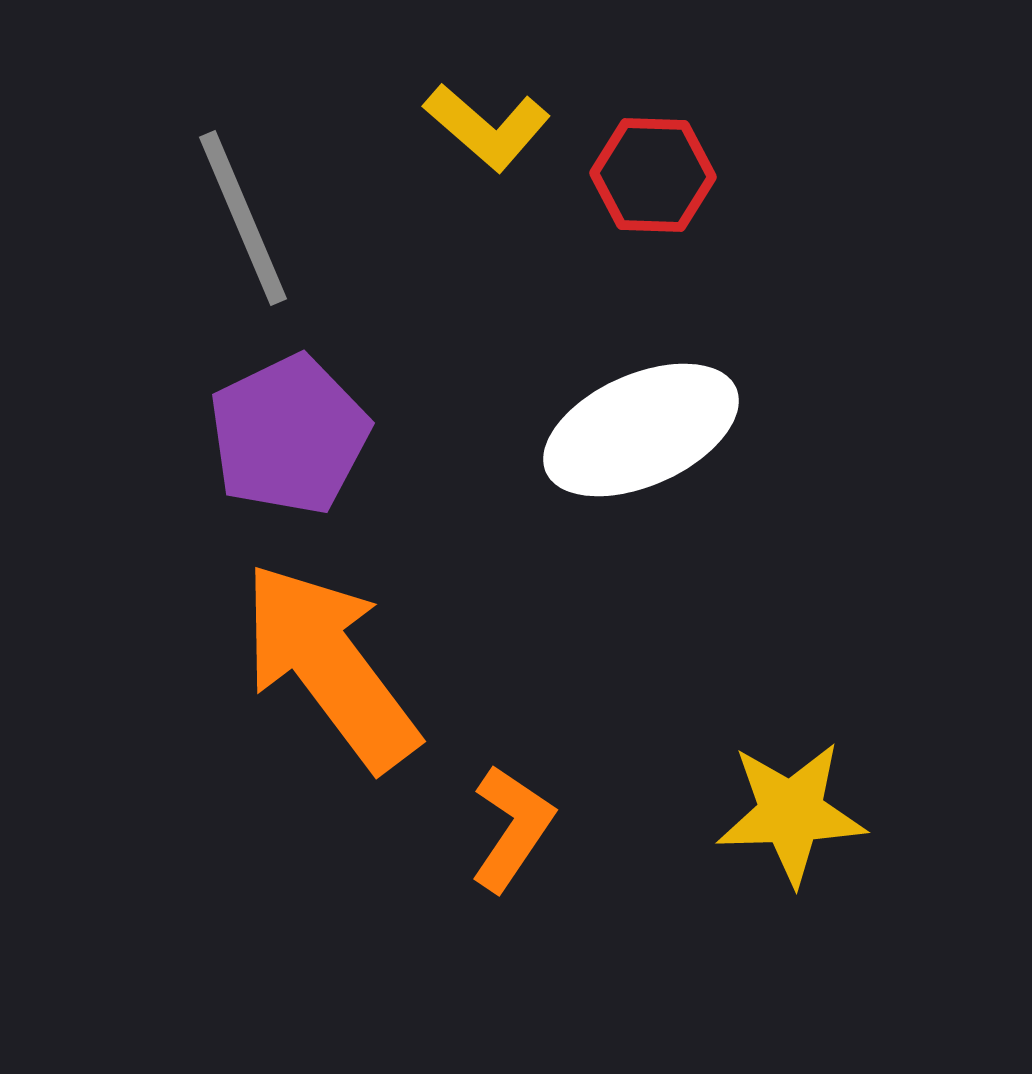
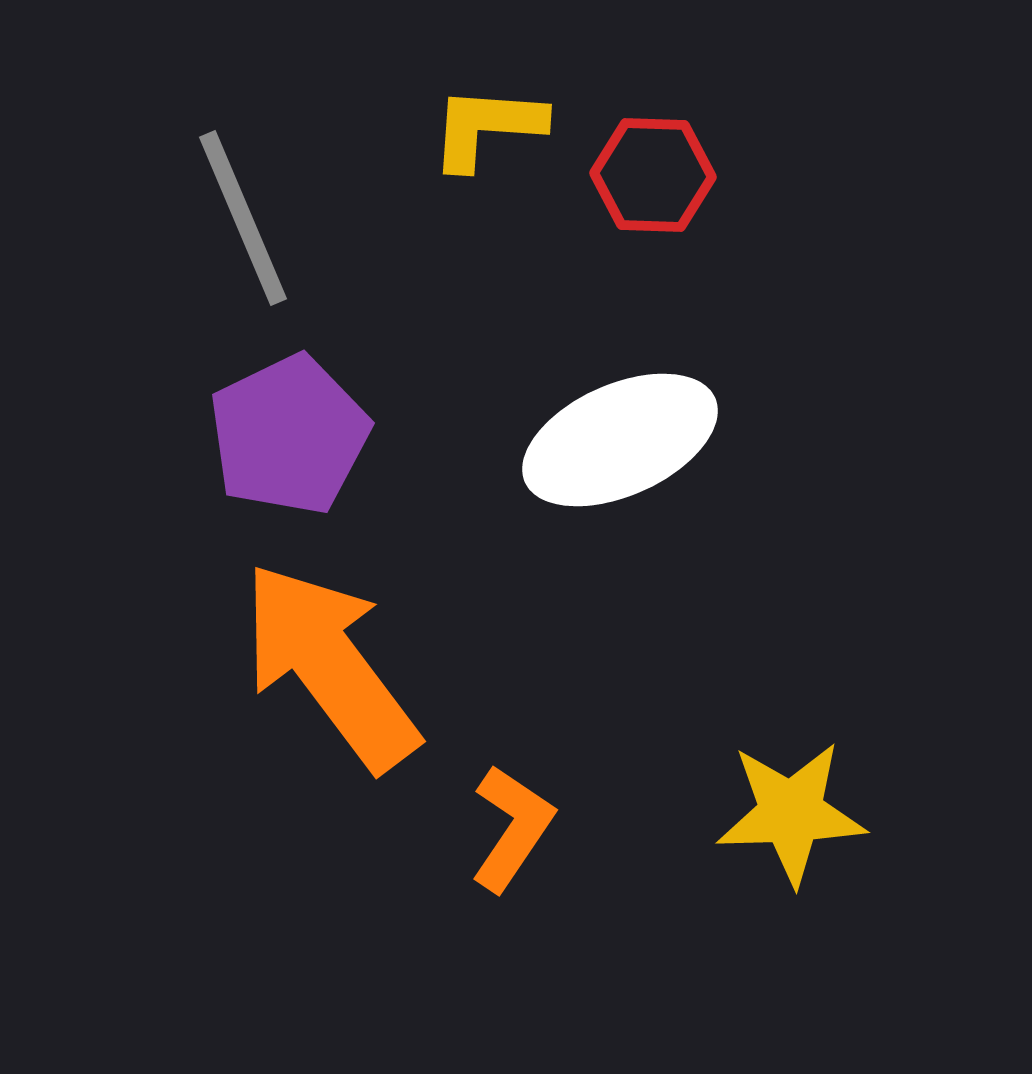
yellow L-shape: rotated 143 degrees clockwise
white ellipse: moved 21 px left, 10 px down
